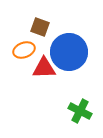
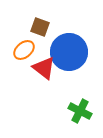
orange ellipse: rotated 20 degrees counterclockwise
red triangle: rotated 40 degrees clockwise
